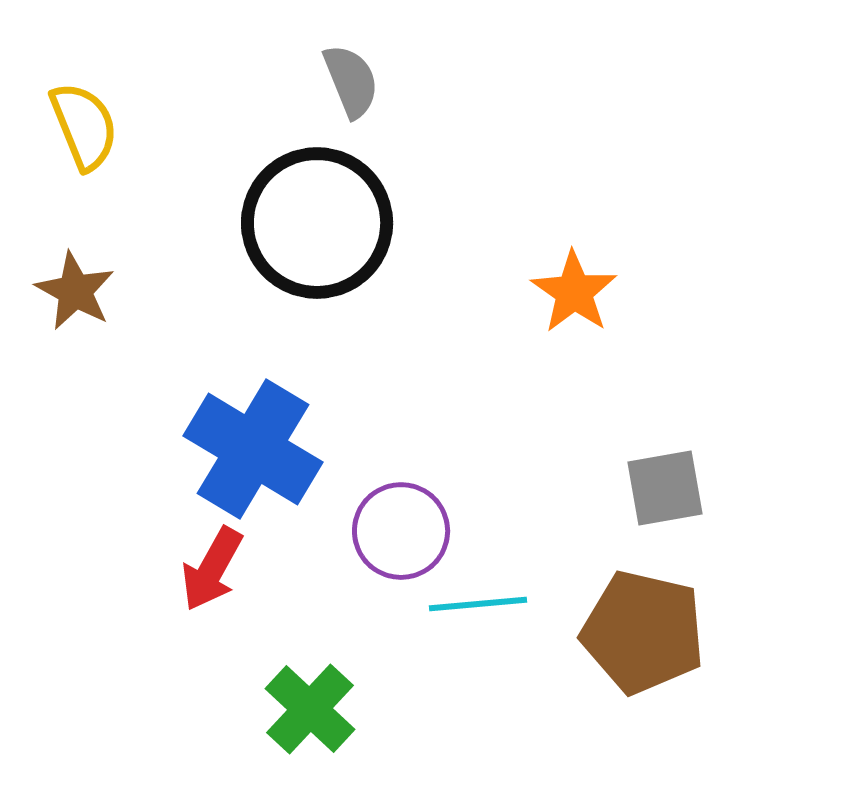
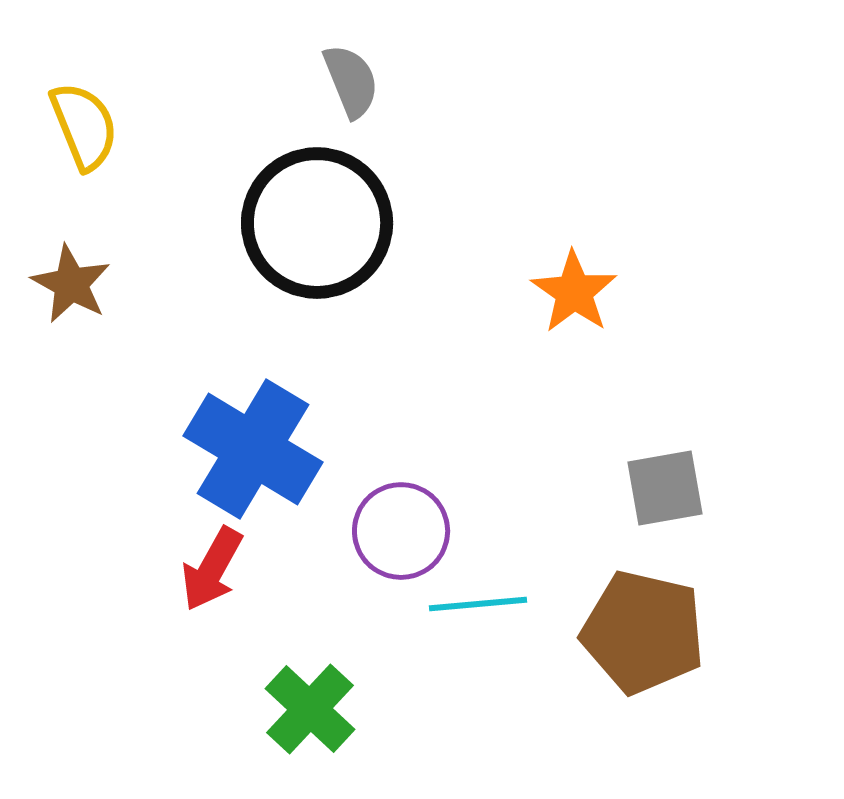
brown star: moved 4 px left, 7 px up
